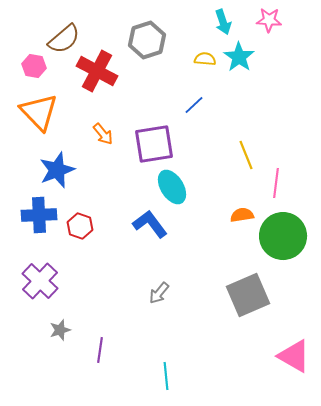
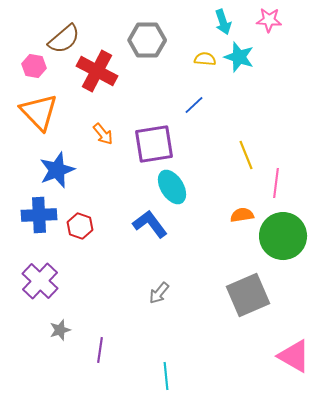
gray hexagon: rotated 18 degrees clockwise
cyan star: rotated 16 degrees counterclockwise
